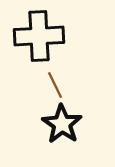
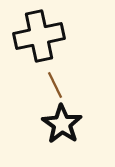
black cross: rotated 9 degrees counterclockwise
